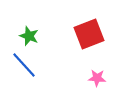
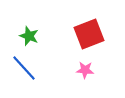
blue line: moved 3 px down
pink star: moved 12 px left, 8 px up
